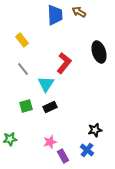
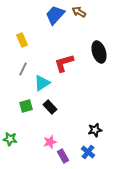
blue trapezoid: rotated 135 degrees counterclockwise
yellow rectangle: rotated 16 degrees clockwise
red L-shape: rotated 145 degrees counterclockwise
gray line: rotated 64 degrees clockwise
cyan triangle: moved 4 px left, 1 px up; rotated 24 degrees clockwise
black rectangle: rotated 72 degrees clockwise
green star: rotated 16 degrees clockwise
blue cross: moved 1 px right, 2 px down
